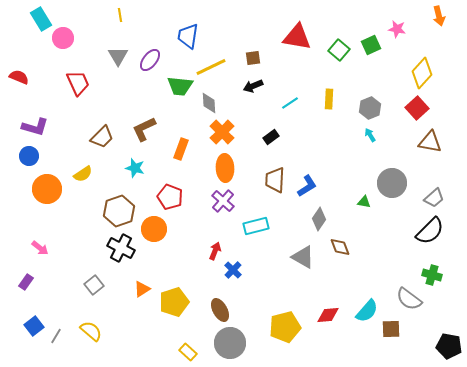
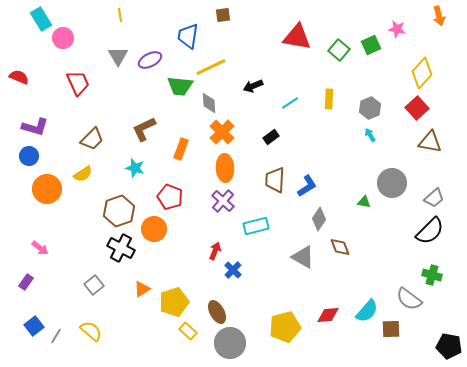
brown square at (253, 58): moved 30 px left, 43 px up
purple ellipse at (150, 60): rotated 25 degrees clockwise
brown trapezoid at (102, 137): moved 10 px left, 2 px down
brown ellipse at (220, 310): moved 3 px left, 2 px down
yellow rectangle at (188, 352): moved 21 px up
